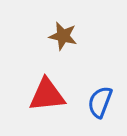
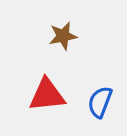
brown star: rotated 24 degrees counterclockwise
